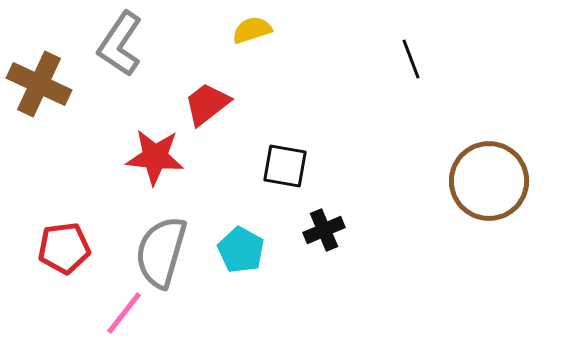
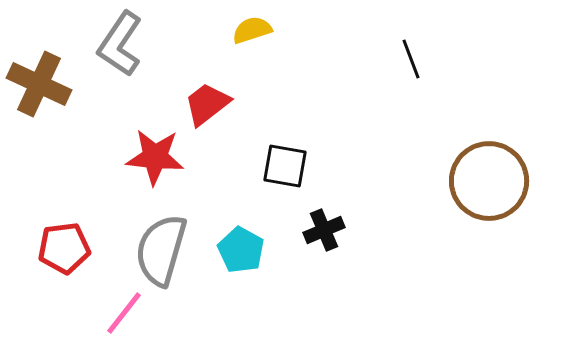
gray semicircle: moved 2 px up
